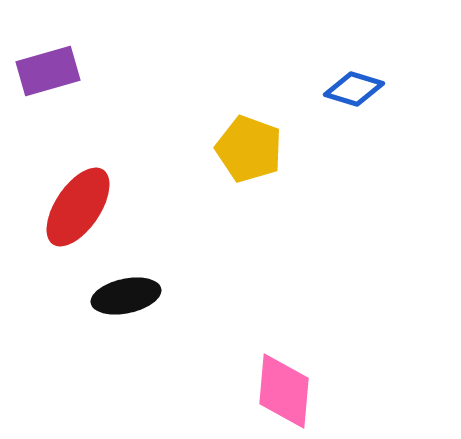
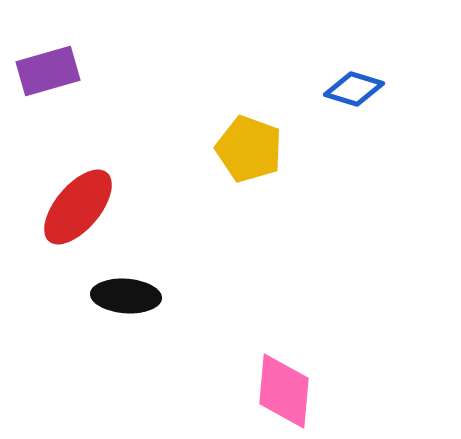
red ellipse: rotated 6 degrees clockwise
black ellipse: rotated 16 degrees clockwise
